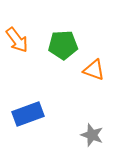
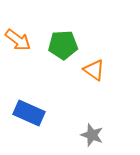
orange arrow: moved 1 px right; rotated 16 degrees counterclockwise
orange triangle: rotated 15 degrees clockwise
blue rectangle: moved 1 px right, 1 px up; rotated 44 degrees clockwise
